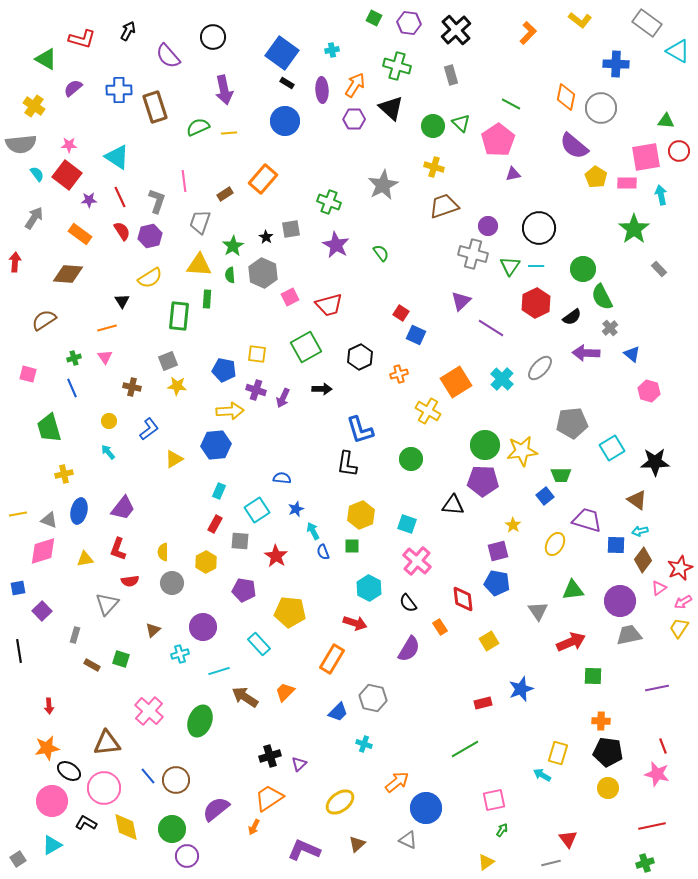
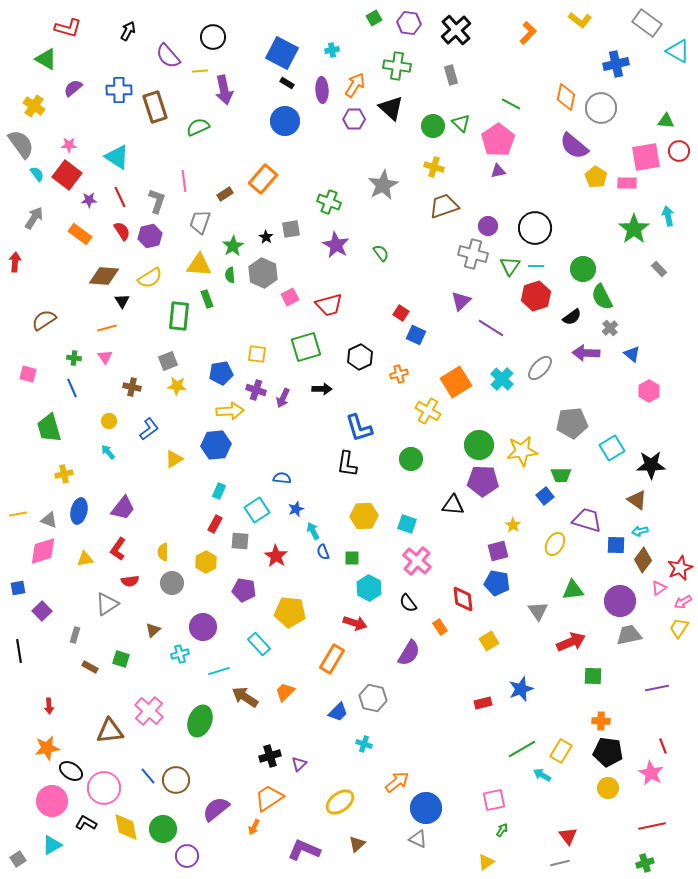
green square at (374, 18): rotated 35 degrees clockwise
red L-shape at (82, 39): moved 14 px left, 11 px up
blue square at (282, 53): rotated 8 degrees counterclockwise
blue cross at (616, 64): rotated 15 degrees counterclockwise
green cross at (397, 66): rotated 8 degrees counterclockwise
yellow line at (229, 133): moved 29 px left, 62 px up
gray semicircle at (21, 144): rotated 120 degrees counterclockwise
purple triangle at (513, 174): moved 15 px left, 3 px up
cyan arrow at (661, 195): moved 7 px right, 21 px down
black circle at (539, 228): moved 4 px left
brown diamond at (68, 274): moved 36 px right, 2 px down
green rectangle at (207, 299): rotated 24 degrees counterclockwise
red hexagon at (536, 303): moved 7 px up; rotated 8 degrees clockwise
green square at (306, 347): rotated 12 degrees clockwise
green cross at (74, 358): rotated 24 degrees clockwise
blue pentagon at (224, 370): moved 3 px left, 3 px down; rotated 20 degrees counterclockwise
pink hexagon at (649, 391): rotated 15 degrees clockwise
blue L-shape at (360, 430): moved 1 px left, 2 px up
green circle at (485, 445): moved 6 px left
black star at (655, 462): moved 4 px left, 3 px down
yellow hexagon at (361, 515): moved 3 px right, 1 px down; rotated 20 degrees clockwise
green square at (352, 546): moved 12 px down
red L-shape at (118, 549): rotated 15 degrees clockwise
gray triangle at (107, 604): rotated 15 degrees clockwise
purple semicircle at (409, 649): moved 4 px down
brown rectangle at (92, 665): moved 2 px left, 2 px down
brown triangle at (107, 743): moved 3 px right, 12 px up
green line at (465, 749): moved 57 px right
yellow rectangle at (558, 753): moved 3 px right, 2 px up; rotated 15 degrees clockwise
black ellipse at (69, 771): moved 2 px right
pink star at (657, 774): moved 6 px left, 1 px up; rotated 15 degrees clockwise
green circle at (172, 829): moved 9 px left
red triangle at (568, 839): moved 3 px up
gray triangle at (408, 840): moved 10 px right, 1 px up
gray line at (551, 863): moved 9 px right
